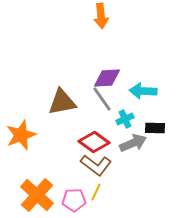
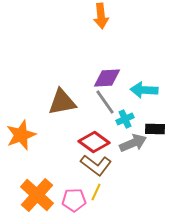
cyan arrow: moved 1 px right, 1 px up
gray line: moved 3 px right, 3 px down
black rectangle: moved 1 px down
